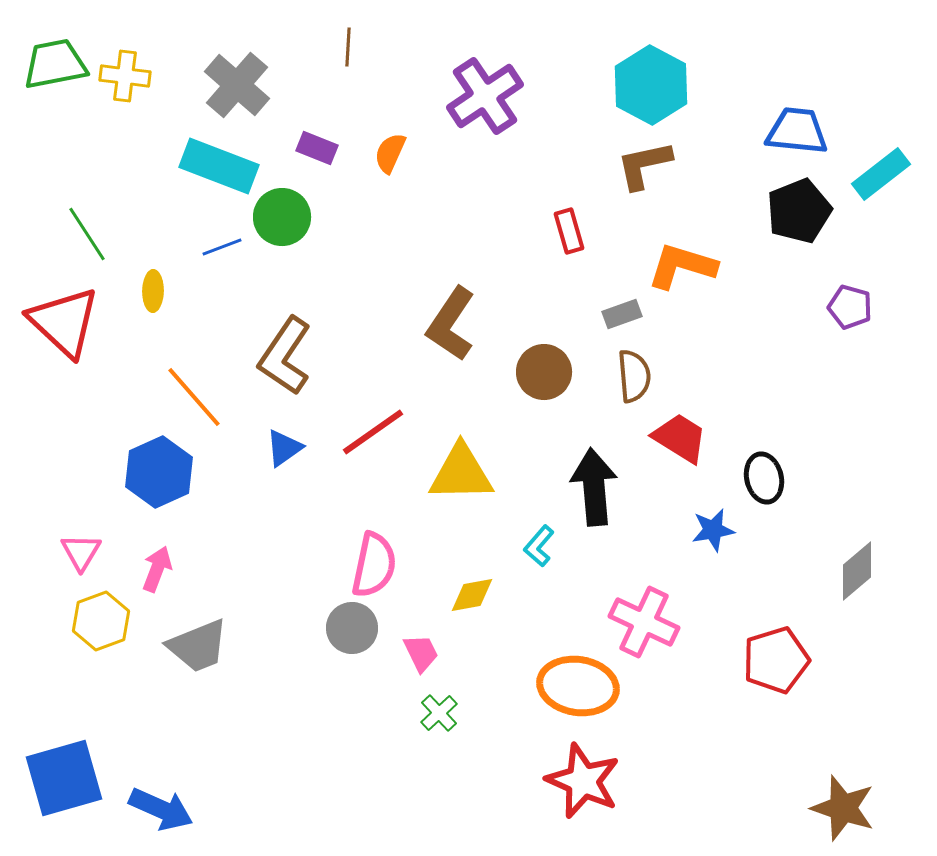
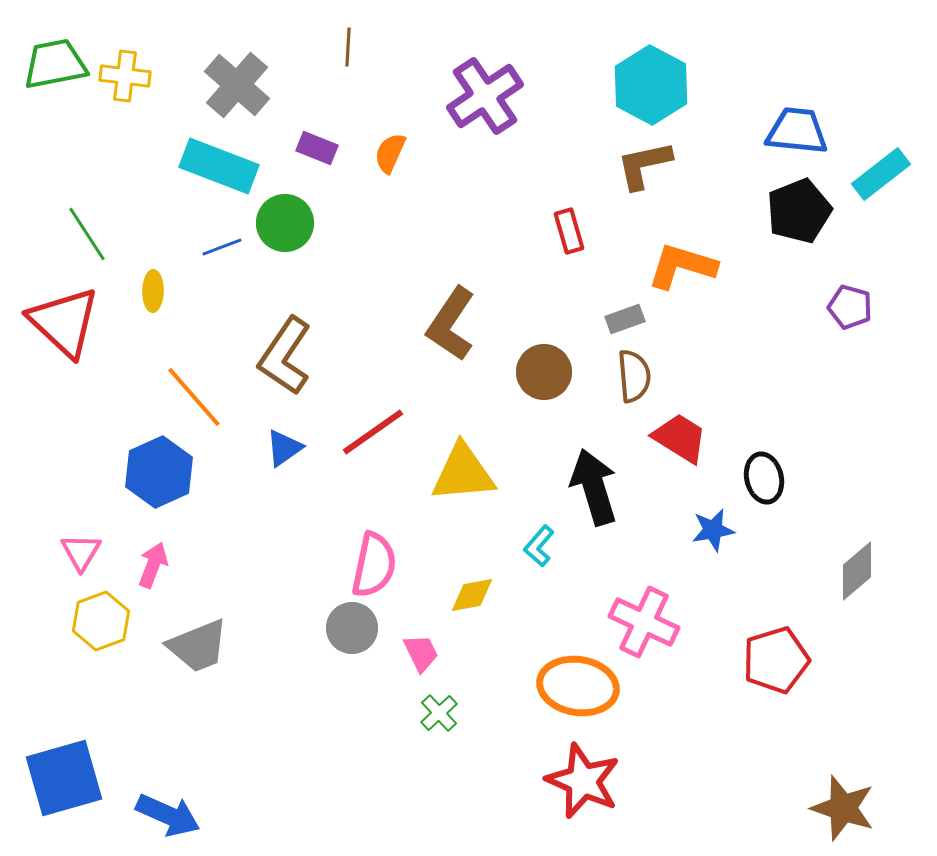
green circle at (282, 217): moved 3 px right, 6 px down
gray rectangle at (622, 314): moved 3 px right, 5 px down
yellow triangle at (461, 473): moved 2 px right; rotated 4 degrees counterclockwise
black arrow at (594, 487): rotated 12 degrees counterclockwise
pink arrow at (157, 569): moved 4 px left, 4 px up
blue arrow at (161, 809): moved 7 px right, 6 px down
